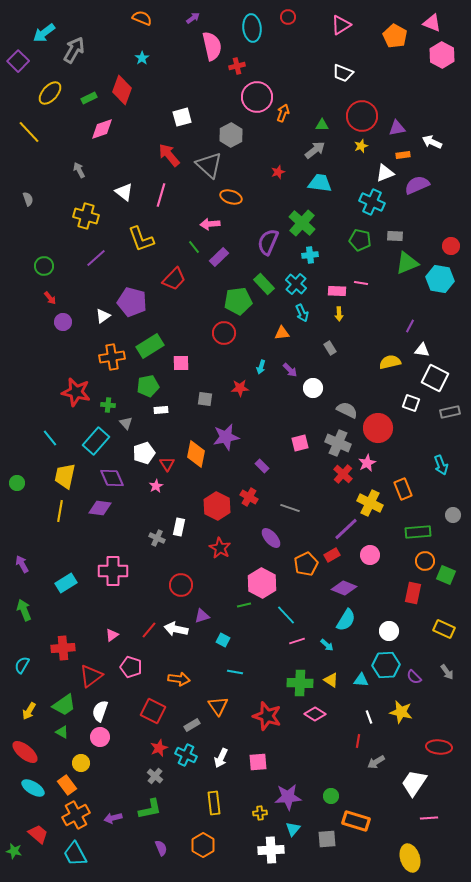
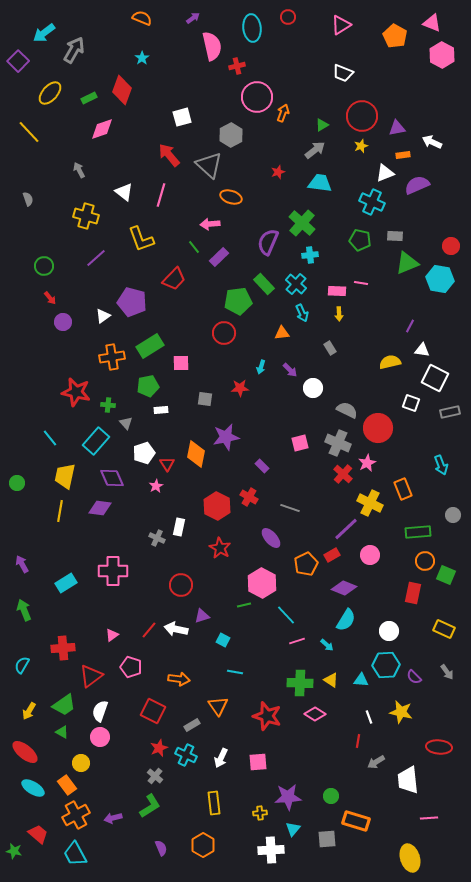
green triangle at (322, 125): rotated 32 degrees counterclockwise
white trapezoid at (414, 783): moved 6 px left, 3 px up; rotated 40 degrees counterclockwise
green L-shape at (150, 809): moved 3 px up; rotated 20 degrees counterclockwise
